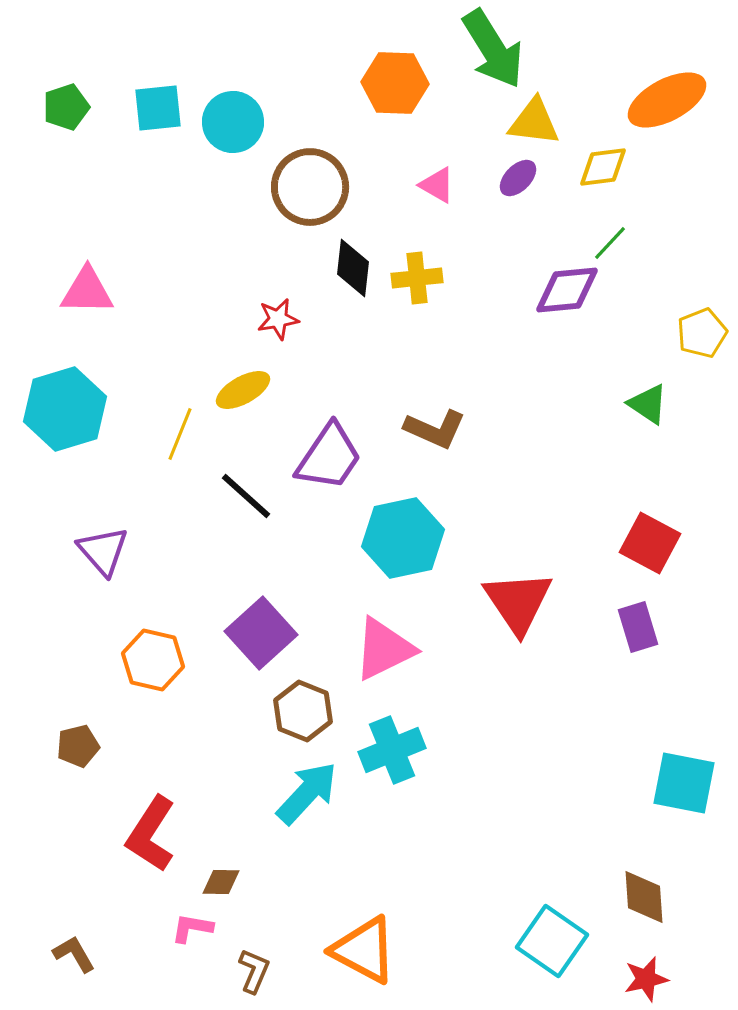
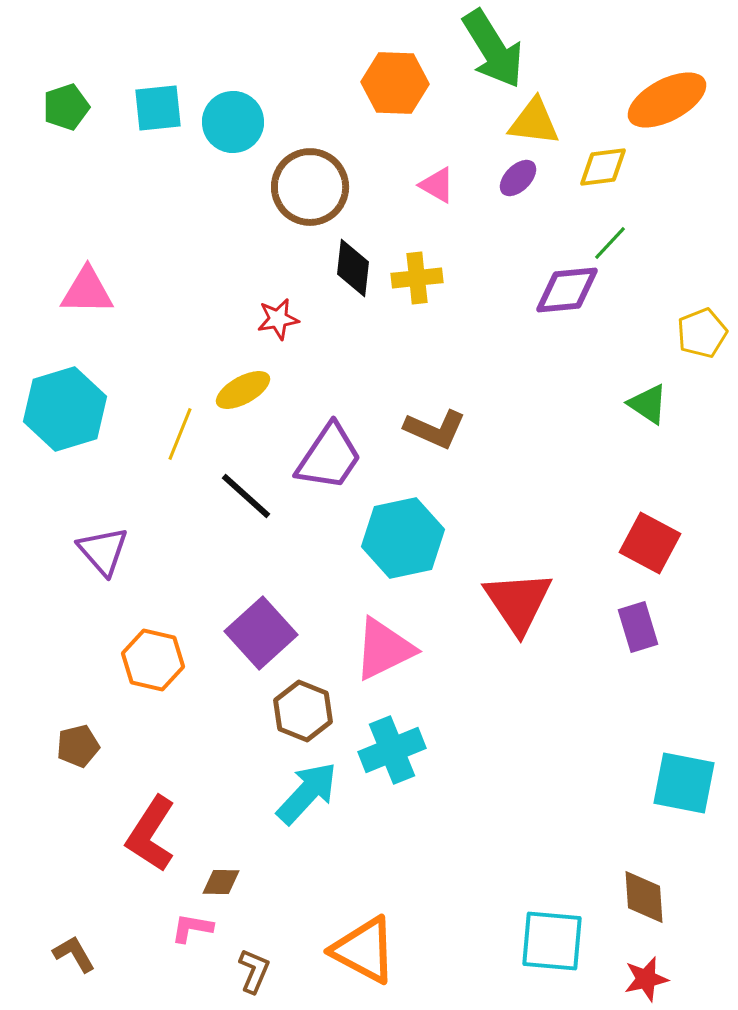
cyan square at (552, 941): rotated 30 degrees counterclockwise
